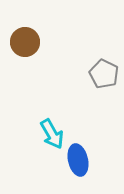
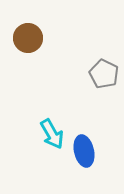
brown circle: moved 3 px right, 4 px up
blue ellipse: moved 6 px right, 9 px up
